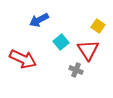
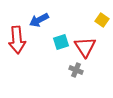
yellow square: moved 4 px right, 6 px up
cyan square: rotated 21 degrees clockwise
red triangle: moved 3 px left, 3 px up
red arrow: moved 6 px left, 19 px up; rotated 60 degrees clockwise
